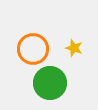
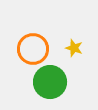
green circle: moved 1 px up
